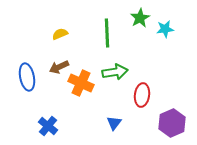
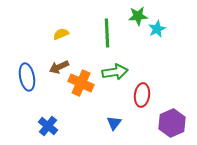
green star: moved 2 px left, 2 px up; rotated 24 degrees clockwise
cyan star: moved 8 px left; rotated 18 degrees counterclockwise
yellow semicircle: moved 1 px right
